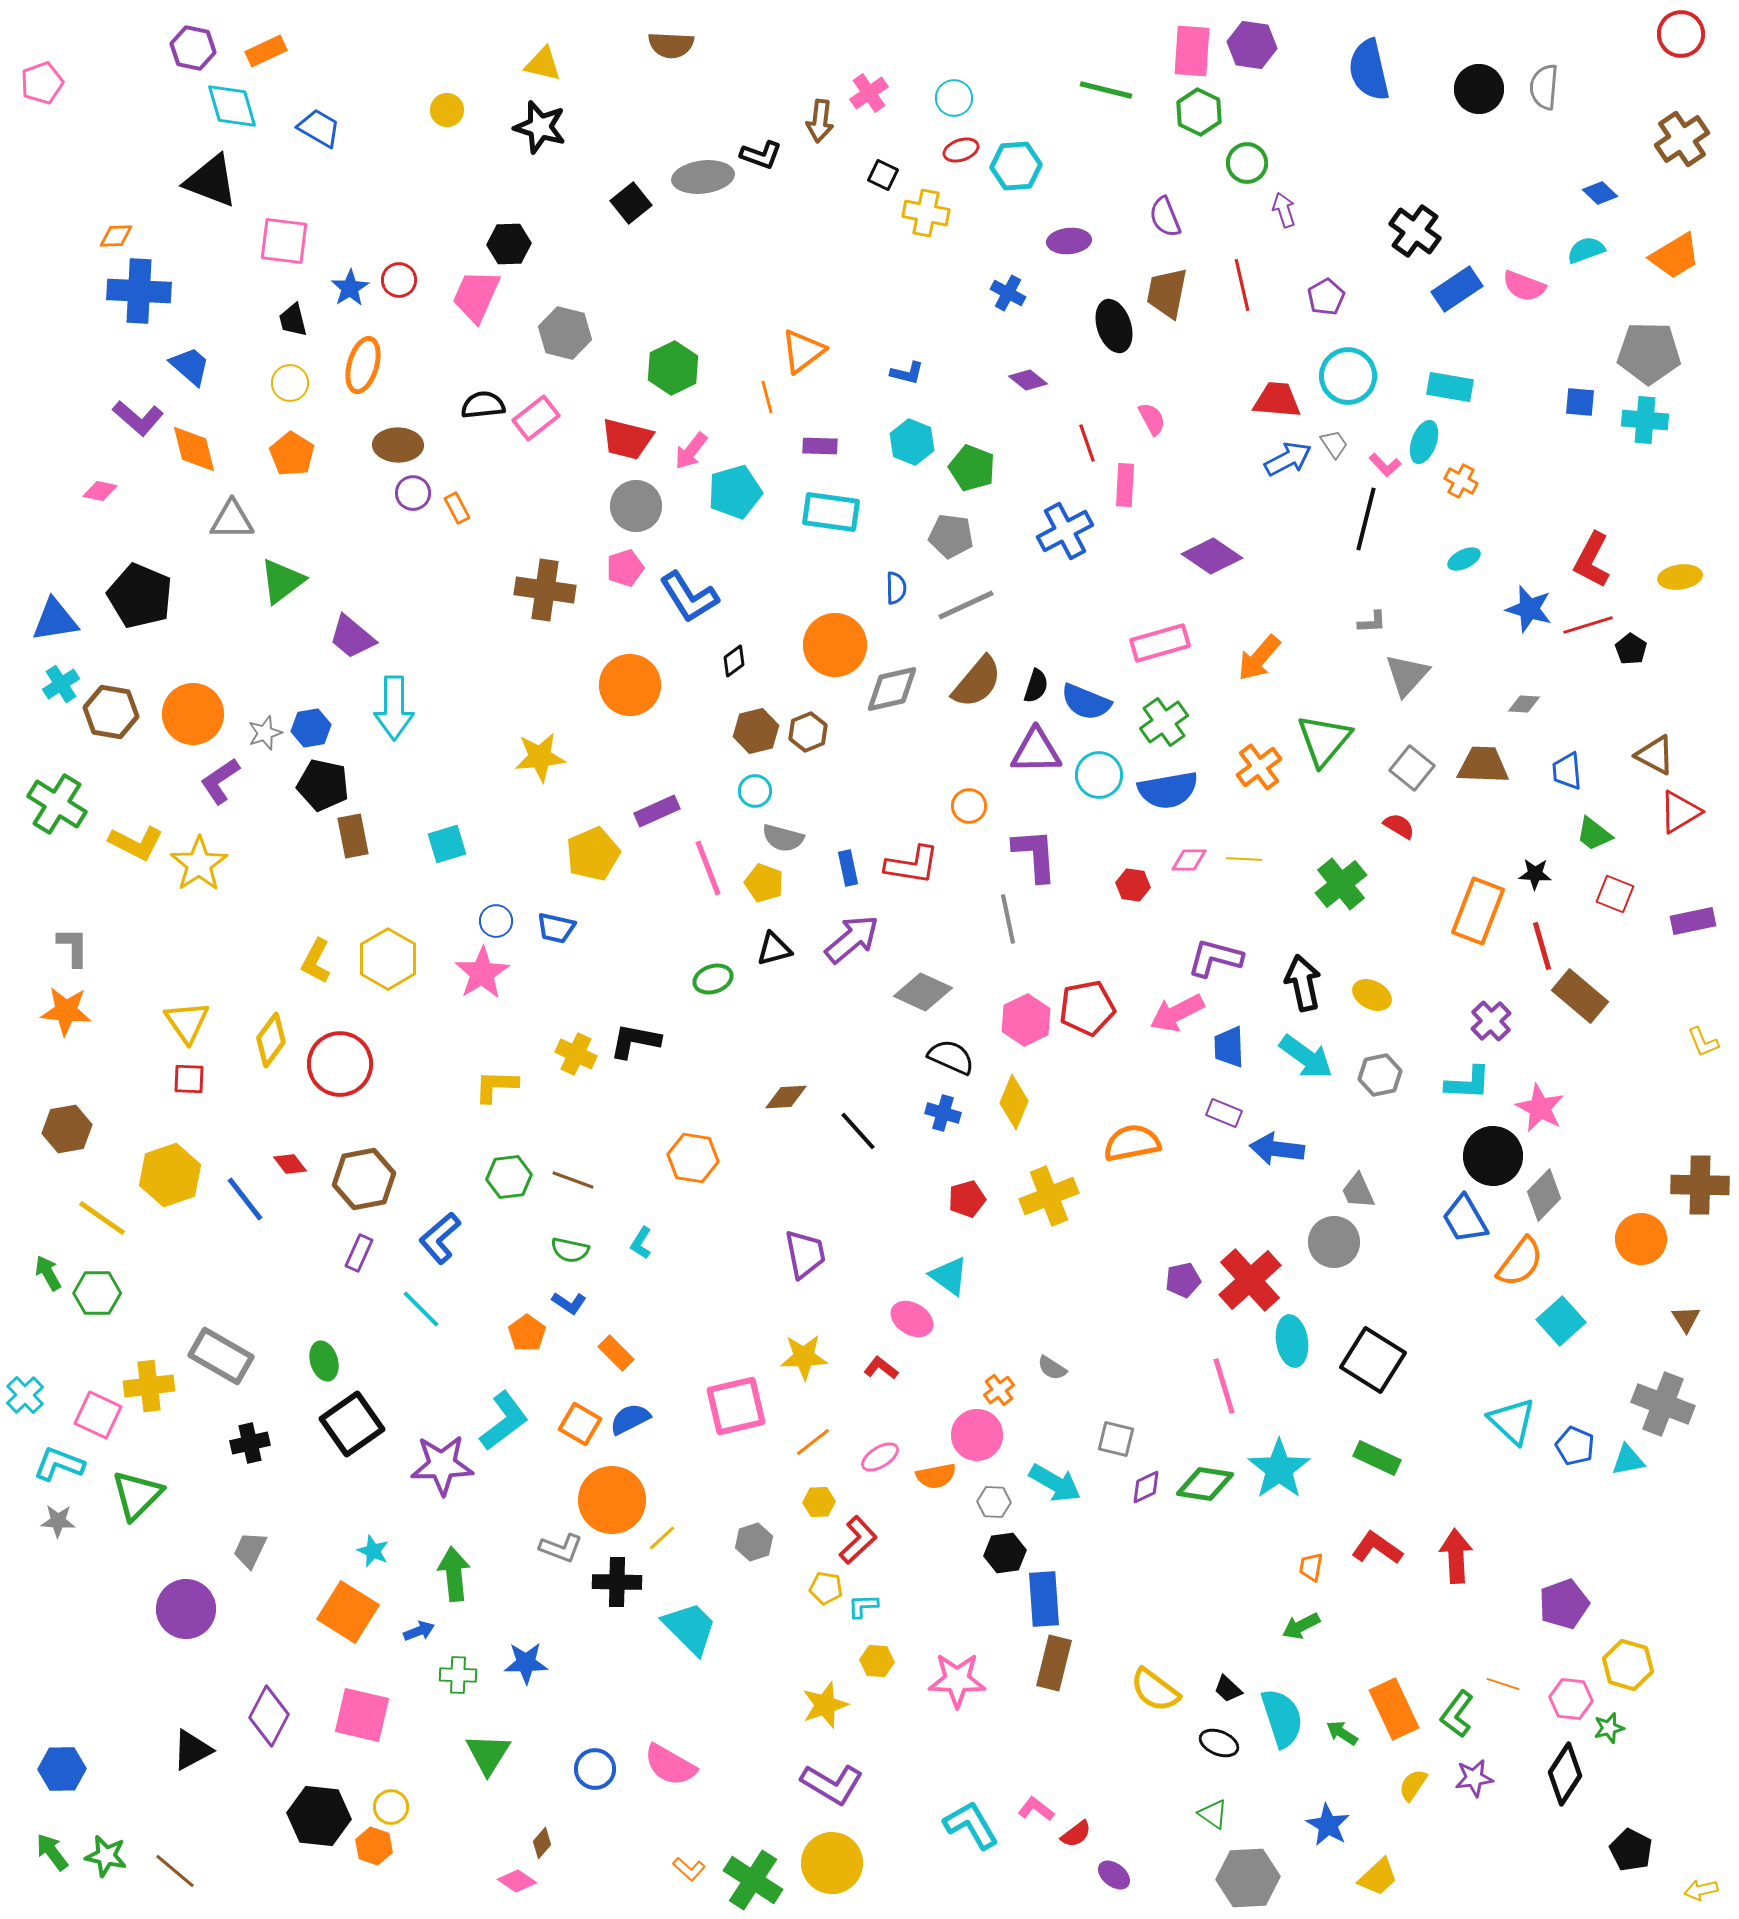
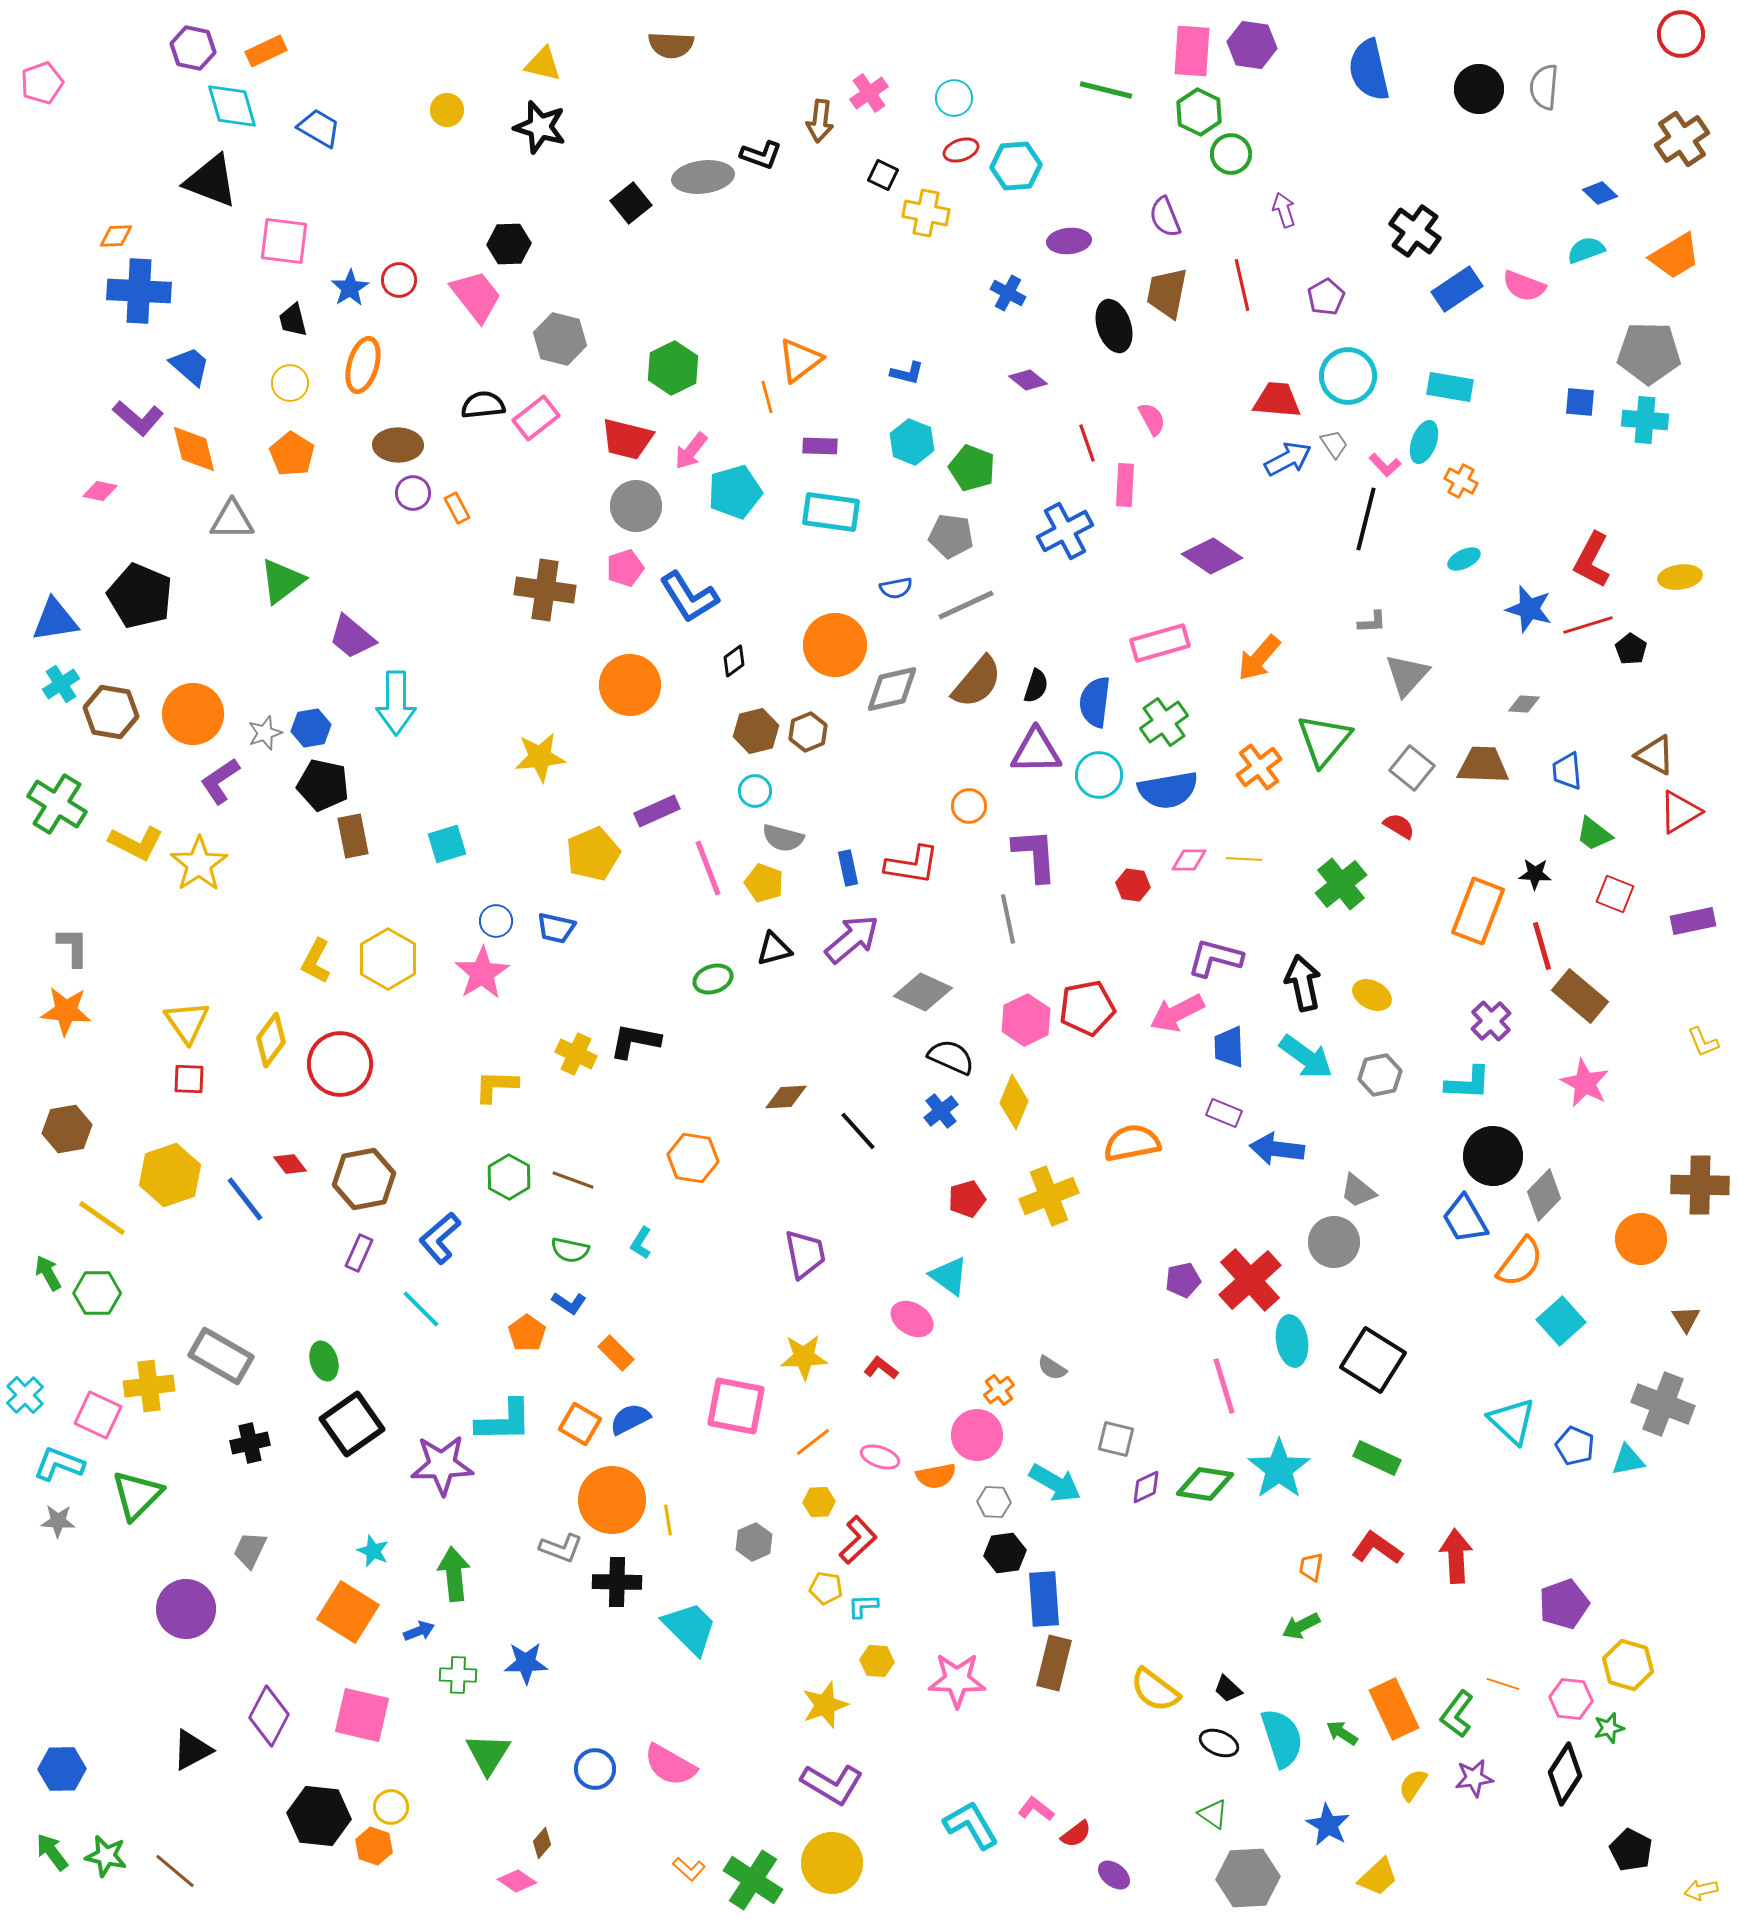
green circle at (1247, 163): moved 16 px left, 9 px up
pink trapezoid at (476, 296): rotated 118 degrees clockwise
gray hexagon at (565, 333): moved 5 px left, 6 px down
orange triangle at (803, 351): moved 3 px left, 9 px down
blue semicircle at (896, 588): rotated 80 degrees clockwise
blue semicircle at (1086, 702): moved 9 px right; rotated 75 degrees clockwise
cyan arrow at (394, 708): moved 2 px right, 5 px up
pink star at (1540, 1108): moved 45 px right, 25 px up
blue cross at (943, 1113): moved 2 px left, 2 px up; rotated 36 degrees clockwise
green hexagon at (509, 1177): rotated 24 degrees counterclockwise
gray trapezoid at (1358, 1191): rotated 27 degrees counterclockwise
pink square at (736, 1406): rotated 24 degrees clockwise
cyan L-shape at (504, 1421): rotated 36 degrees clockwise
pink ellipse at (880, 1457): rotated 51 degrees clockwise
yellow line at (662, 1538): moved 6 px right, 18 px up; rotated 56 degrees counterclockwise
gray hexagon at (754, 1542): rotated 6 degrees counterclockwise
cyan semicircle at (1282, 1718): moved 20 px down
